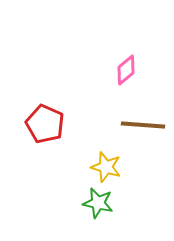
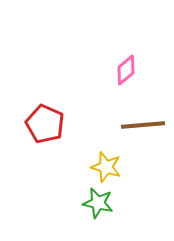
brown line: rotated 9 degrees counterclockwise
